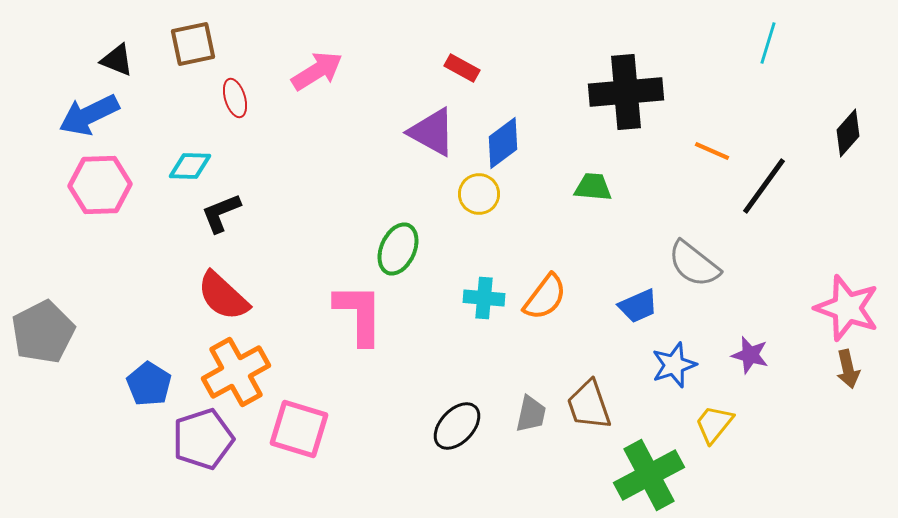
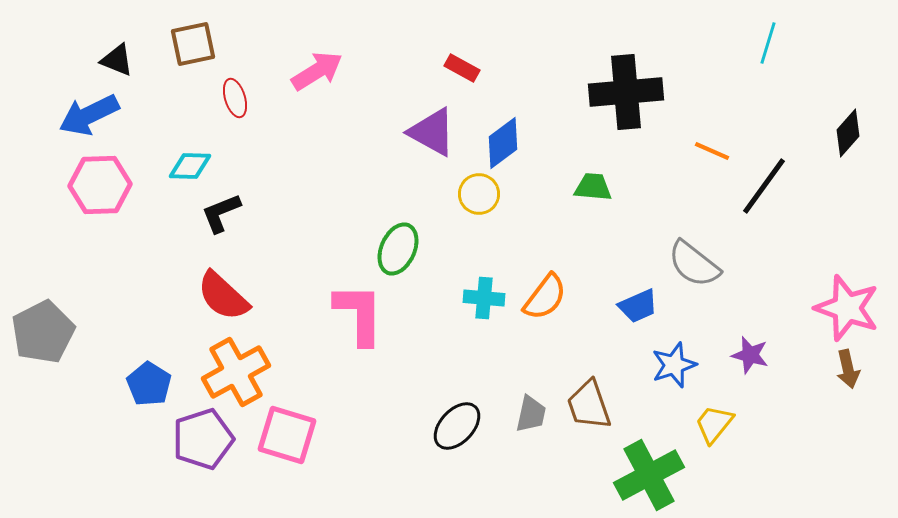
pink square: moved 12 px left, 6 px down
